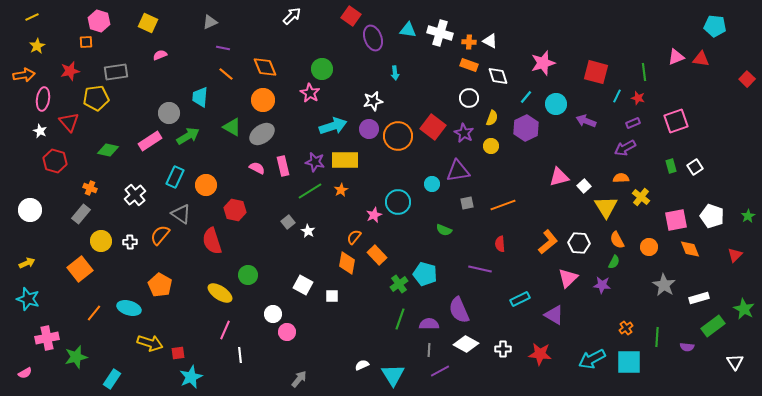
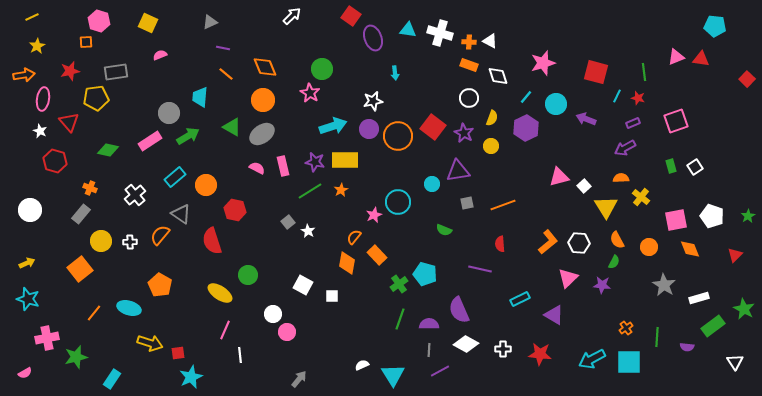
purple arrow at (586, 121): moved 2 px up
cyan rectangle at (175, 177): rotated 25 degrees clockwise
